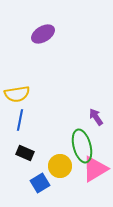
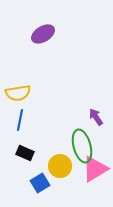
yellow semicircle: moved 1 px right, 1 px up
